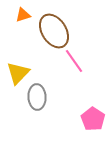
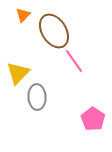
orange triangle: rotated 28 degrees counterclockwise
